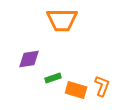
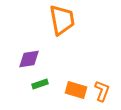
orange trapezoid: rotated 100 degrees counterclockwise
green rectangle: moved 13 px left, 6 px down
orange L-shape: moved 5 px down
